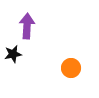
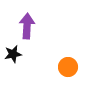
orange circle: moved 3 px left, 1 px up
